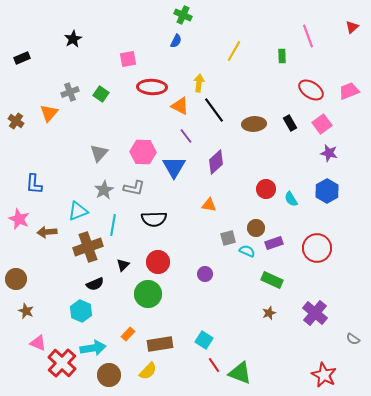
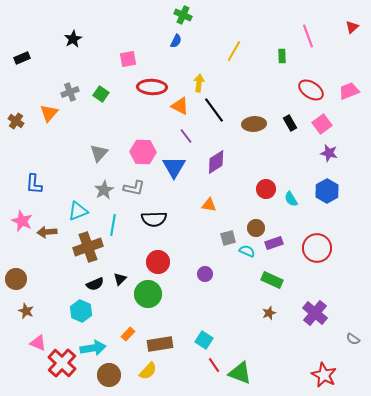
purple diamond at (216, 162): rotated 10 degrees clockwise
pink star at (19, 219): moved 3 px right, 2 px down
black triangle at (123, 265): moved 3 px left, 14 px down
